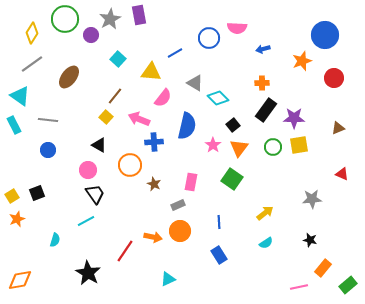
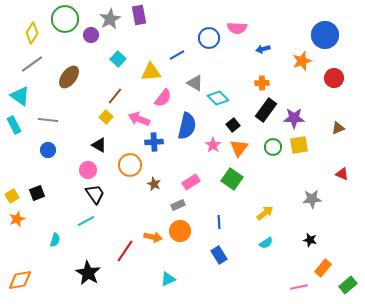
blue line at (175, 53): moved 2 px right, 2 px down
yellow triangle at (151, 72): rotated 10 degrees counterclockwise
pink rectangle at (191, 182): rotated 48 degrees clockwise
